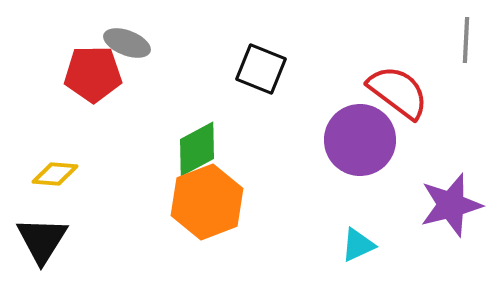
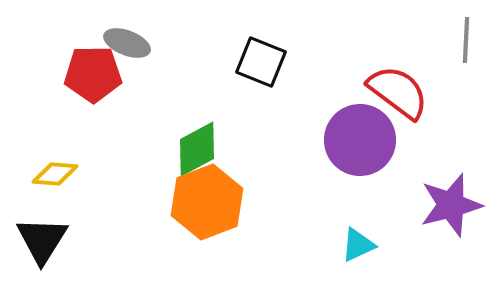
black square: moved 7 px up
